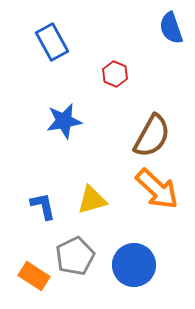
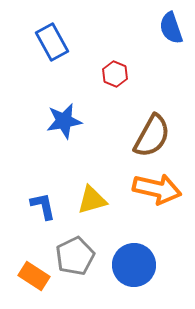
orange arrow: rotated 30 degrees counterclockwise
